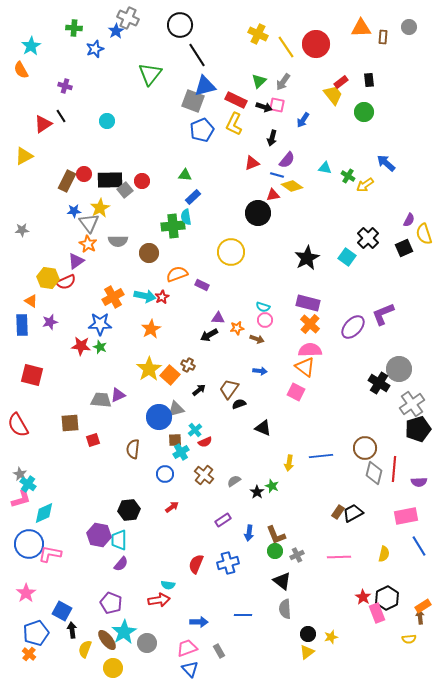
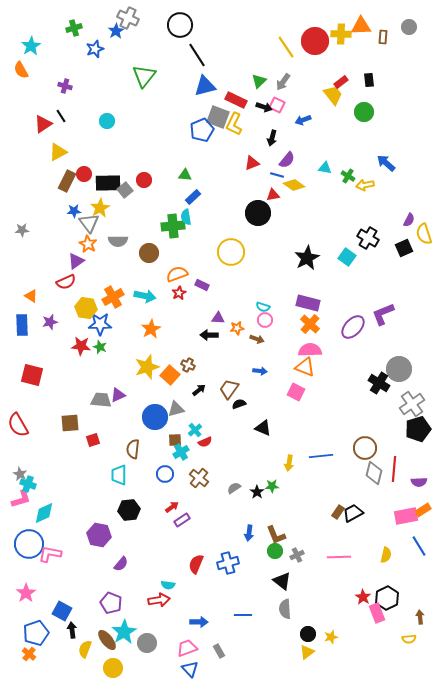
green cross at (74, 28): rotated 21 degrees counterclockwise
orange triangle at (361, 28): moved 2 px up
yellow cross at (258, 34): moved 83 px right; rotated 24 degrees counterclockwise
red circle at (316, 44): moved 1 px left, 3 px up
green triangle at (150, 74): moved 6 px left, 2 px down
gray square at (193, 101): moved 25 px right, 16 px down
pink square at (277, 105): rotated 14 degrees clockwise
blue arrow at (303, 120): rotated 35 degrees clockwise
yellow triangle at (24, 156): moved 34 px right, 4 px up
black rectangle at (110, 180): moved 2 px left, 3 px down
red circle at (142, 181): moved 2 px right, 1 px up
yellow arrow at (365, 185): rotated 24 degrees clockwise
yellow diamond at (292, 186): moved 2 px right, 1 px up
black cross at (368, 238): rotated 15 degrees counterclockwise
yellow hexagon at (48, 278): moved 38 px right, 30 px down
red star at (162, 297): moved 17 px right, 4 px up
orange triangle at (31, 301): moved 5 px up
black arrow at (209, 335): rotated 30 degrees clockwise
orange triangle at (305, 367): rotated 15 degrees counterclockwise
yellow star at (149, 369): moved 2 px left, 2 px up; rotated 15 degrees clockwise
blue circle at (159, 417): moved 4 px left
brown cross at (204, 475): moved 5 px left, 3 px down
gray semicircle at (234, 481): moved 7 px down
cyan cross at (28, 484): rotated 14 degrees counterclockwise
green star at (272, 486): rotated 24 degrees counterclockwise
purple rectangle at (223, 520): moved 41 px left
cyan trapezoid at (119, 540): moved 65 px up
yellow semicircle at (384, 554): moved 2 px right, 1 px down
orange rectangle at (423, 606): moved 96 px up
